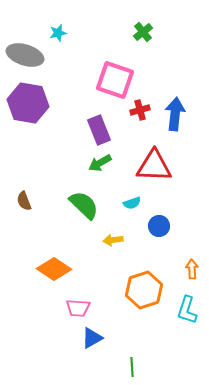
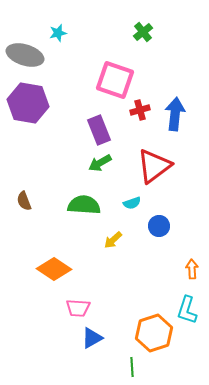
red triangle: rotated 39 degrees counterclockwise
green semicircle: rotated 40 degrees counterclockwise
yellow arrow: rotated 36 degrees counterclockwise
orange hexagon: moved 10 px right, 43 px down
